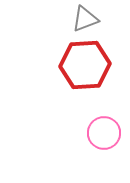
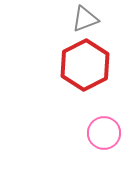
red hexagon: rotated 24 degrees counterclockwise
